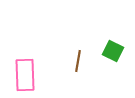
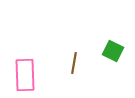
brown line: moved 4 px left, 2 px down
